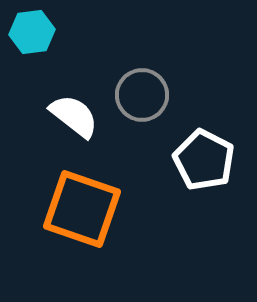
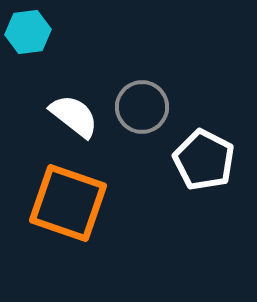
cyan hexagon: moved 4 px left
gray circle: moved 12 px down
orange square: moved 14 px left, 6 px up
